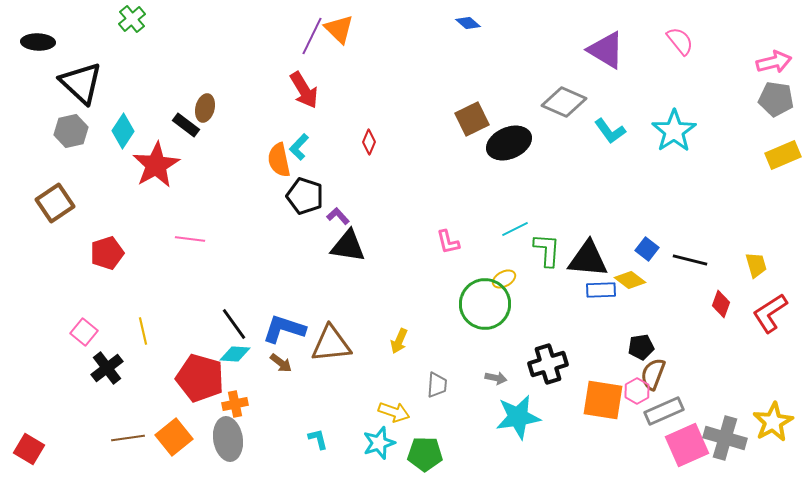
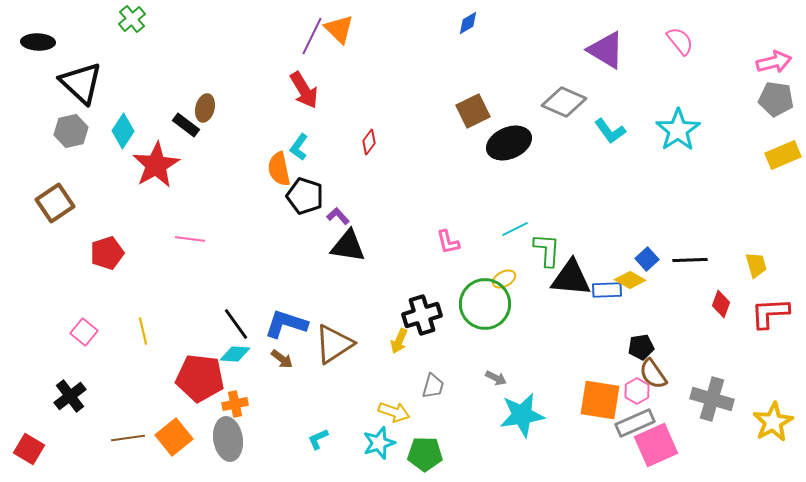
blue diamond at (468, 23): rotated 70 degrees counterclockwise
brown square at (472, 119): moved 1 px right, 8 px up
cyan star at (674, 131): moved 4 px right, 1 px up
red diamond at (369, 142): rotated 15 degrees clockwise
cyan L-shape at (299, 147): rotated 8 degrees counterclockwise
orange semicircle at (279, 160): moved 9 px down
blue square at (647, 249): moved 10 px down; rotated 10 degrees clockwise
black triangle at (588, 259): moved 17 px left, 19 px down
black line at (690, 260): rotated 16 degrees counterclockwise
yellow diamond at (630, 280): rotated 8 degrees counterclockwise
blue rectangle at (601, 290): moved 6 px right
red L-shape at (770, 313): rotated 30 degrees clockwise
black line at (234, 324): moved 2 px right
blue L-shape at (284, 329): moved 2 px right, 5 px up
brown triangle at (331, 344): moved 3 px right; rotated 27 degrees counterclockwise
brown arrow at (281, 363): moved 1 px right, 4 px up
black cross at (548, 364): moved 126 px left, 49 px up
black cross at (107, 368): moved 37 px left, 28 px down
brown semicircle at (653, 374): rotated 56 degrees counterclockwise
red pentagon at (200, 378): rotated 9 degrees counterclockwise
gray arrow at (496, 378): rotated 15 degrees clockwise
gray trapezoid at (437, 385): moved 4 px left, 1 px down; rotated 12 degrees clockwise
orange square at (603, 400): moved 3 px left
gray rectangle at (664, 411): moved 29 px left, 12 px down
cyan star at (518, 417): moved 4 px right, 2 px up
gray cross at (725, 438): moved 13 px left, 39 px up
cyan L-shape at (318, 439): rotated 100 degrees counterclockwise
pink square at (687, 445): moved 31 px left
